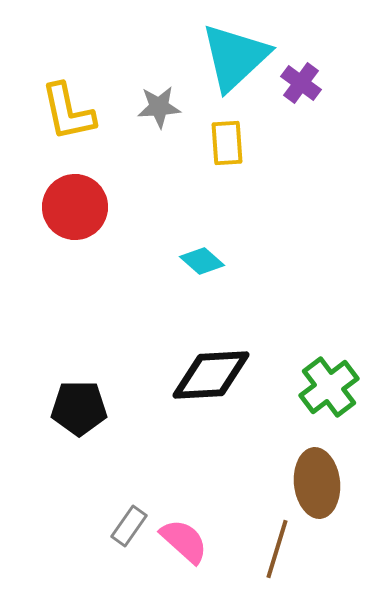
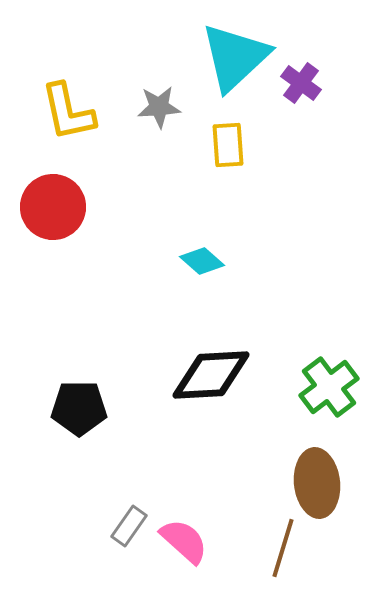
yellow rectangle: moved 1 px right, 2 px down
red circle: moved 22 px left
brown line: moved 6 px right, 1 px up
